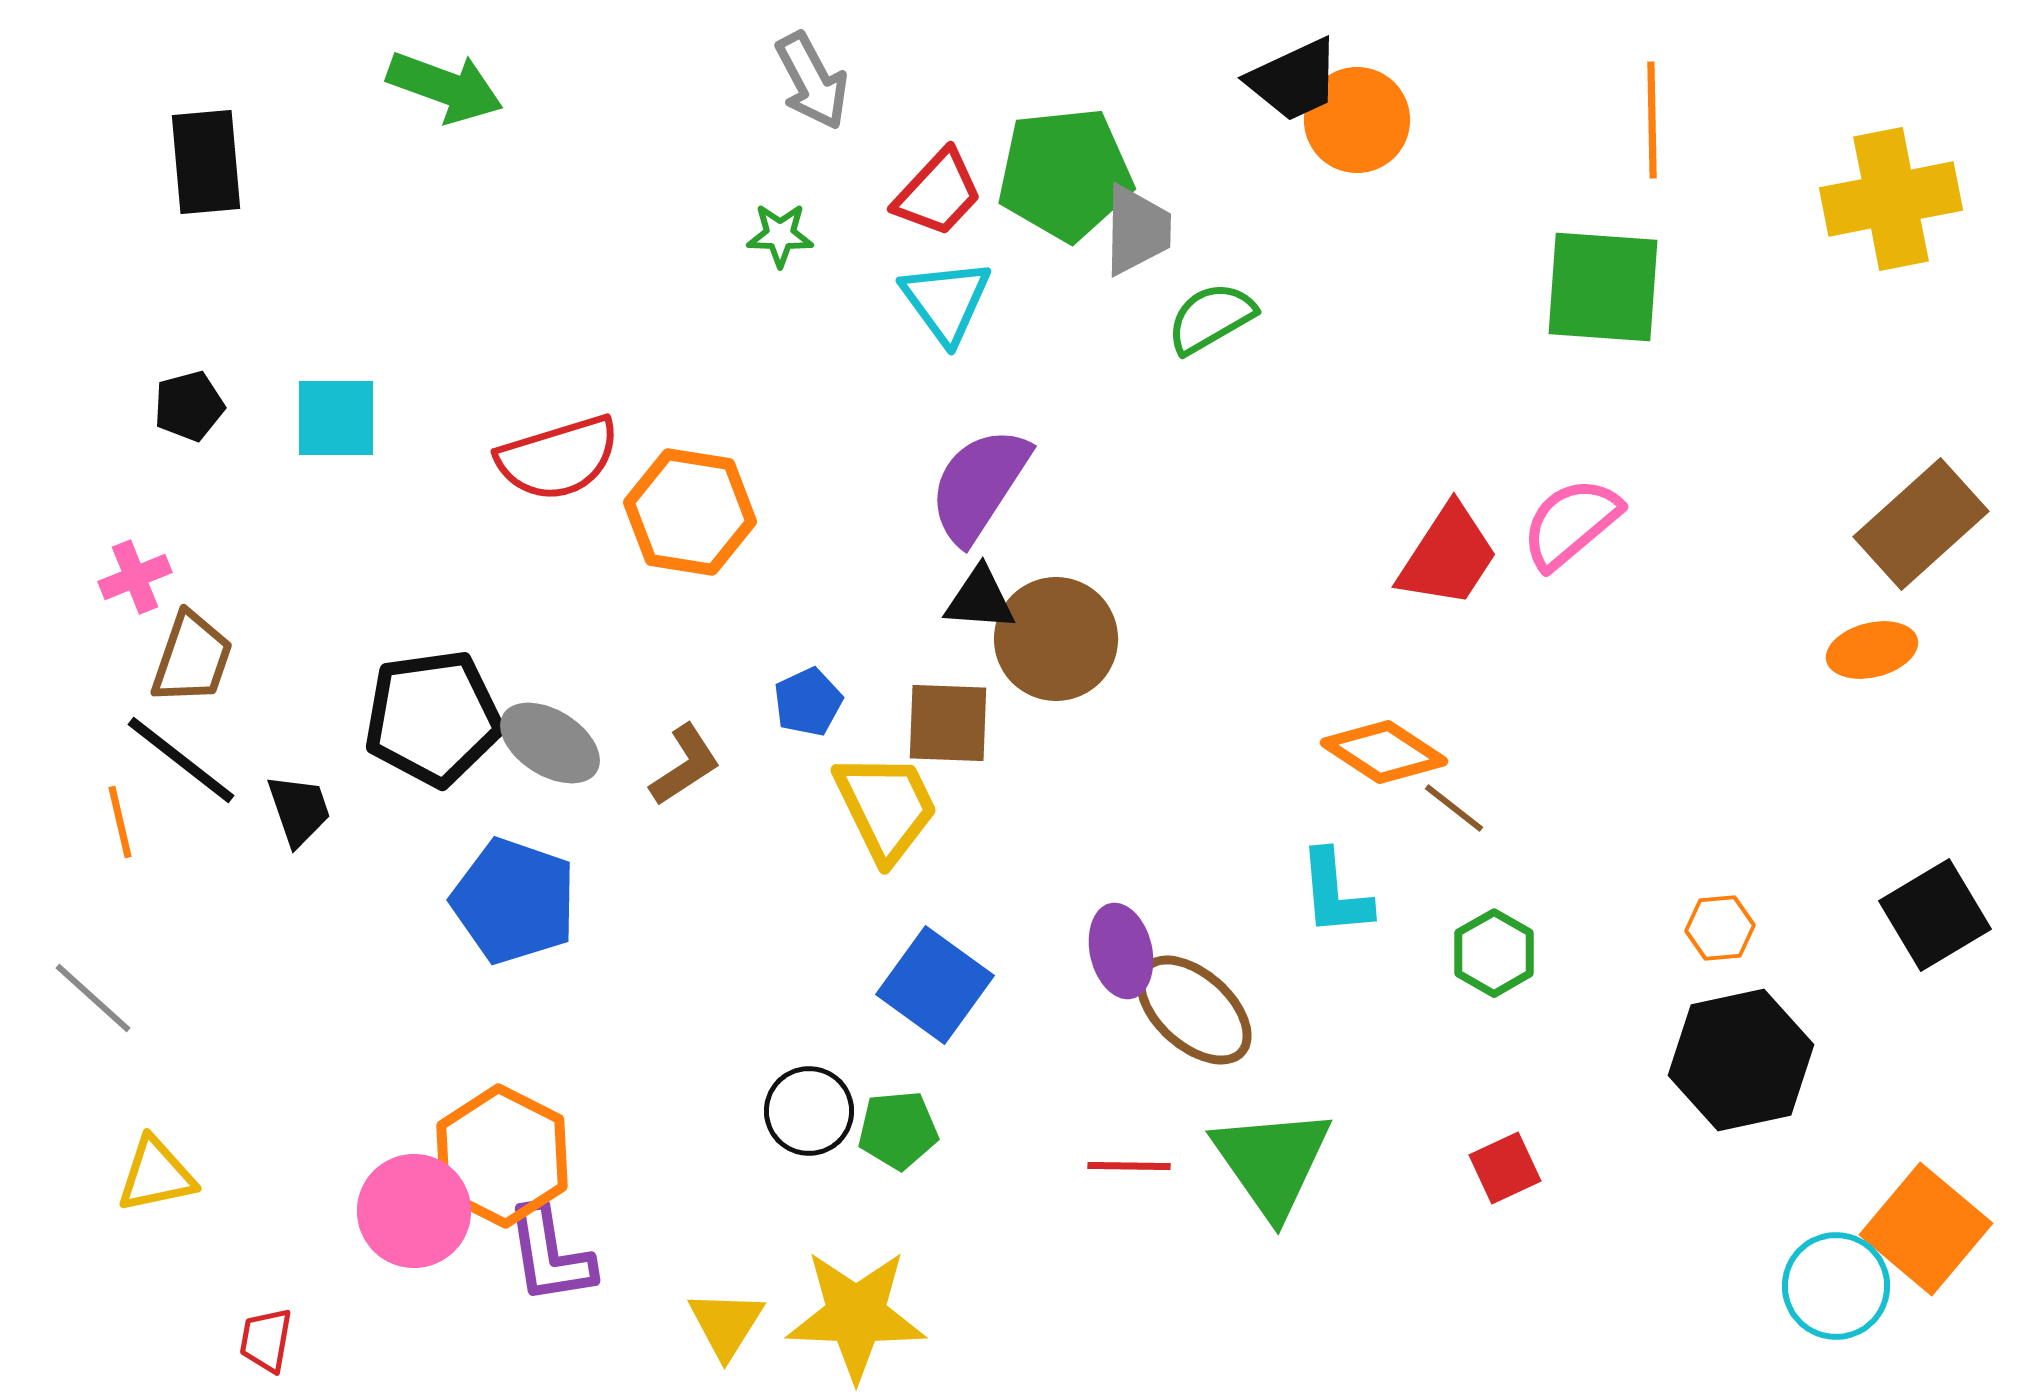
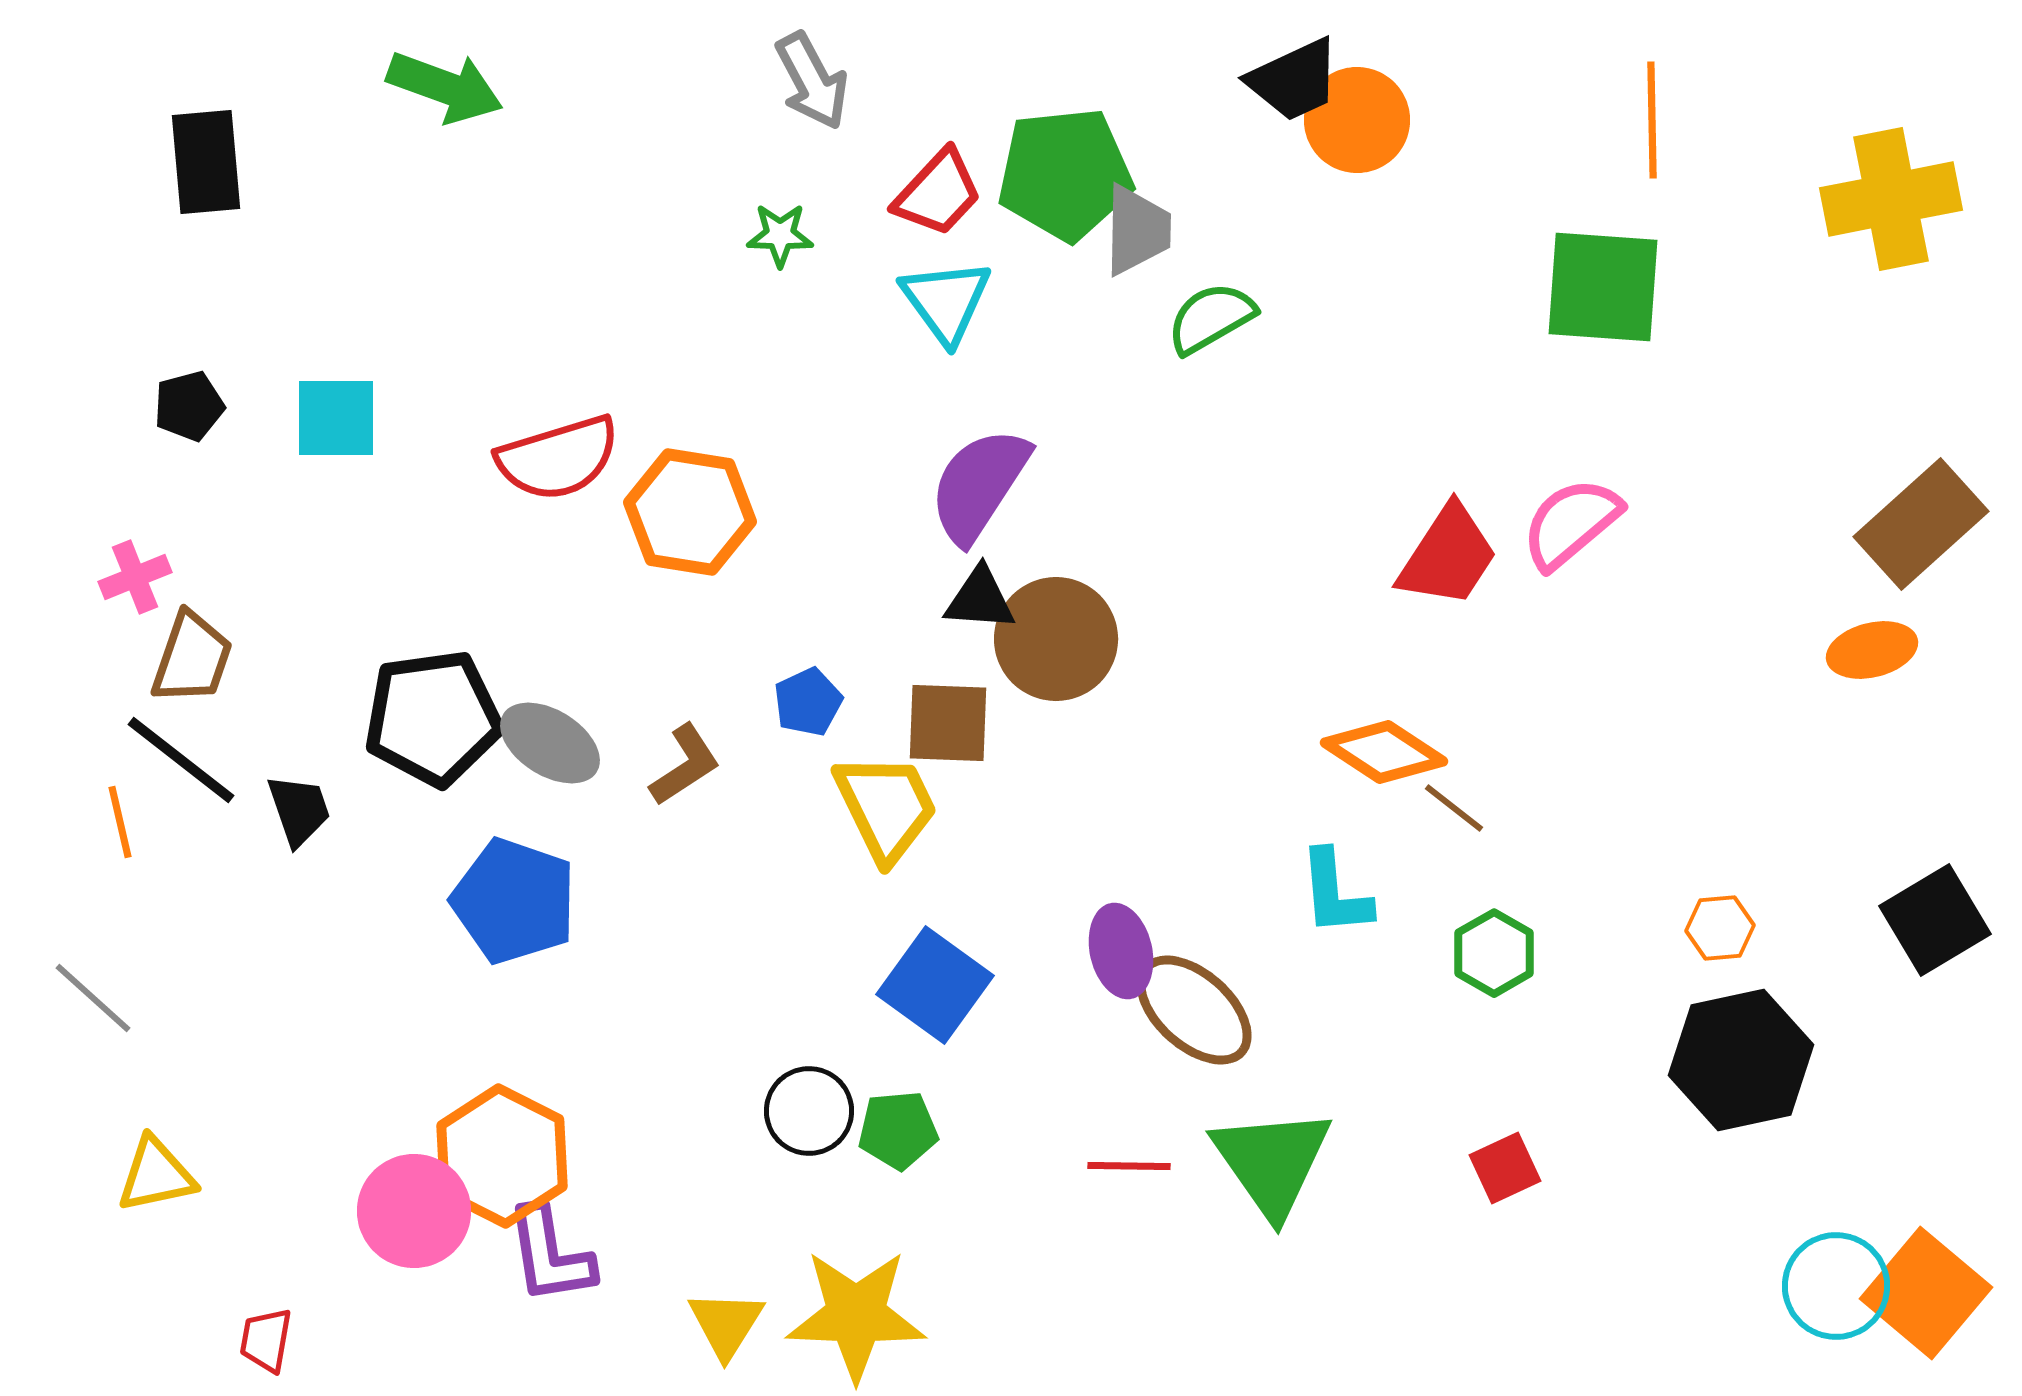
black square at (1935, 915): moved 5 px down
orange square at (1926, 1229): moved 64 px down
